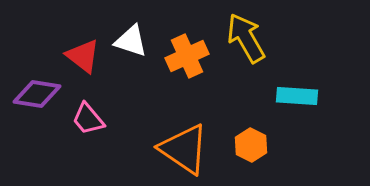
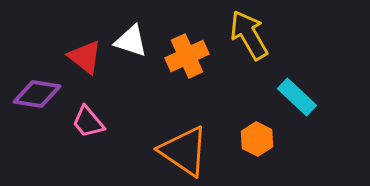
yellow arrow: moved 3 px right, 3 px up
red triangle: moved 2 px right, 1 px down
cyan rectangle: moved 1 px down; rotated 39 degrees clockwise
pink trapezoid: moved 3 px down
orange hexagon: moved 6 px right, 6 px up
orange triangle: moved 2 px down
